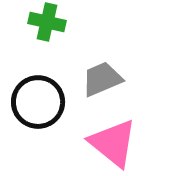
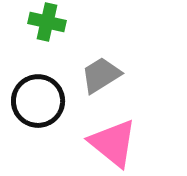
gray trapezoid: moved 1 px left, 4 px up; rotated 9 degrees counterclockwise
black circle: moved 1 px up
